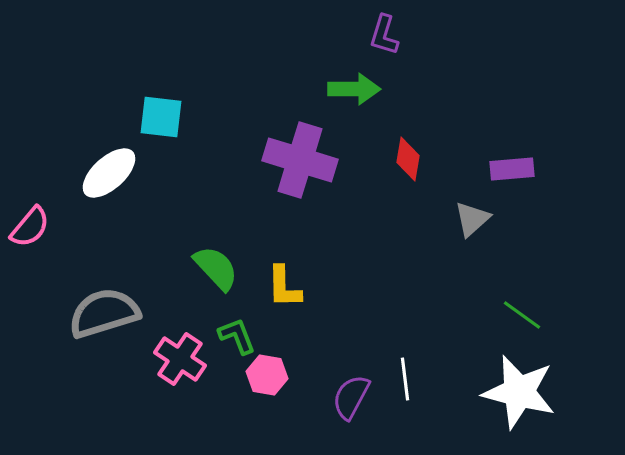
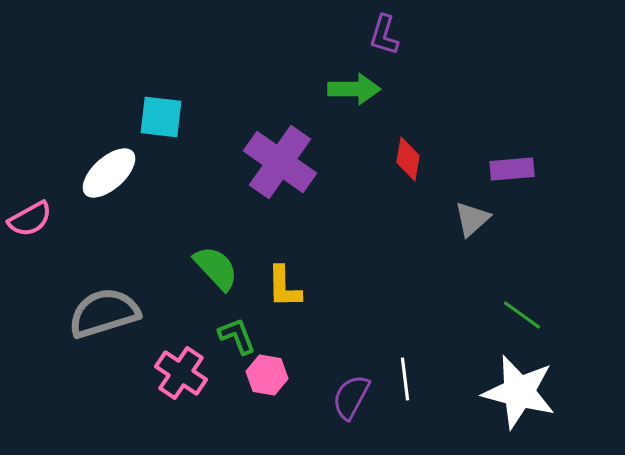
purple cross: moved 20 px left, 2 px down; rotated 18 degrees clockwise
pink semicircle: moved 8 px up; rotated 21 degrees clockwise
pink cross: moved 1 px right, 14 px down
